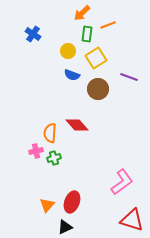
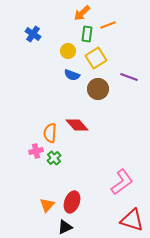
green cross: rotated 24 degrees counterclockwise
